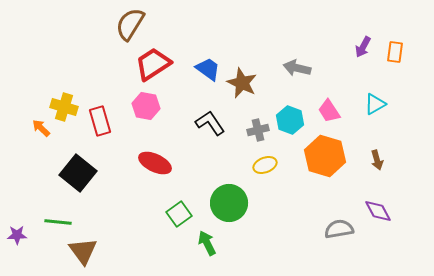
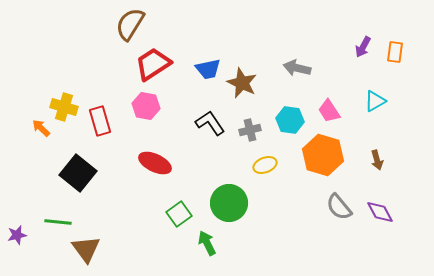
blue trapezoid: rotated 132 degrees clockwise
cyan triangle: moved 3 px up
cyan hexagon: rotated 12 degrees counterclockwise
gray cross: moved 8 px left
orange hexagon: moved 2 px left, 1 px up
purple diamond: moved 2 px right, 1 px down
gray semicircle: moved 22 px up; rotated 120 degrees counterclockwise
purple star: rotated 12 degrees counterclockwise
brown triangle: moved 3 px right, 2 px up
